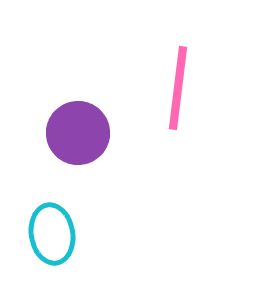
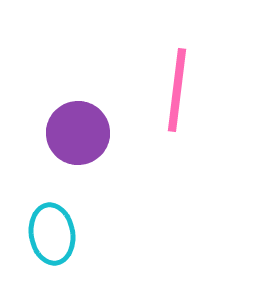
pink line: moved 1 px left, 2 px down
